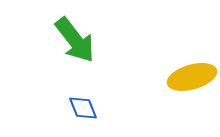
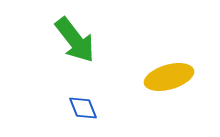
yellow ellipse: moved 23 px left
